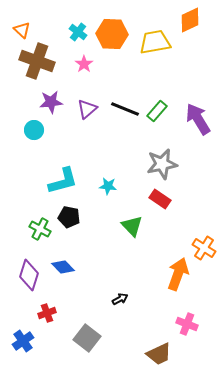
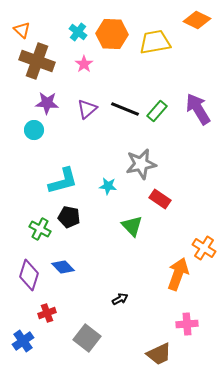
orange diamond: moved 7 px right; rotated 52 degrees clockwise
purple star: moved 4 px left, 1 px down; rotated 10 degrees clockwise
purple arrow: moved 10 px up
gray star: moved 21 px left
pink cross: rotated 25 degrees counterclockwise
